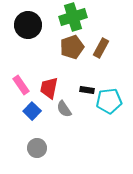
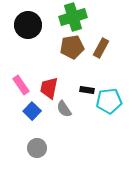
brown pentagon: rotated 10 degrees clockwise
